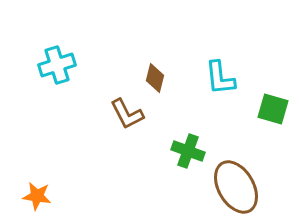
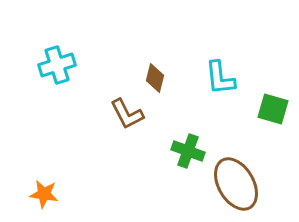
brown ellipse: moved 3 px up
orange star: moved 7 px right, 2 px up
